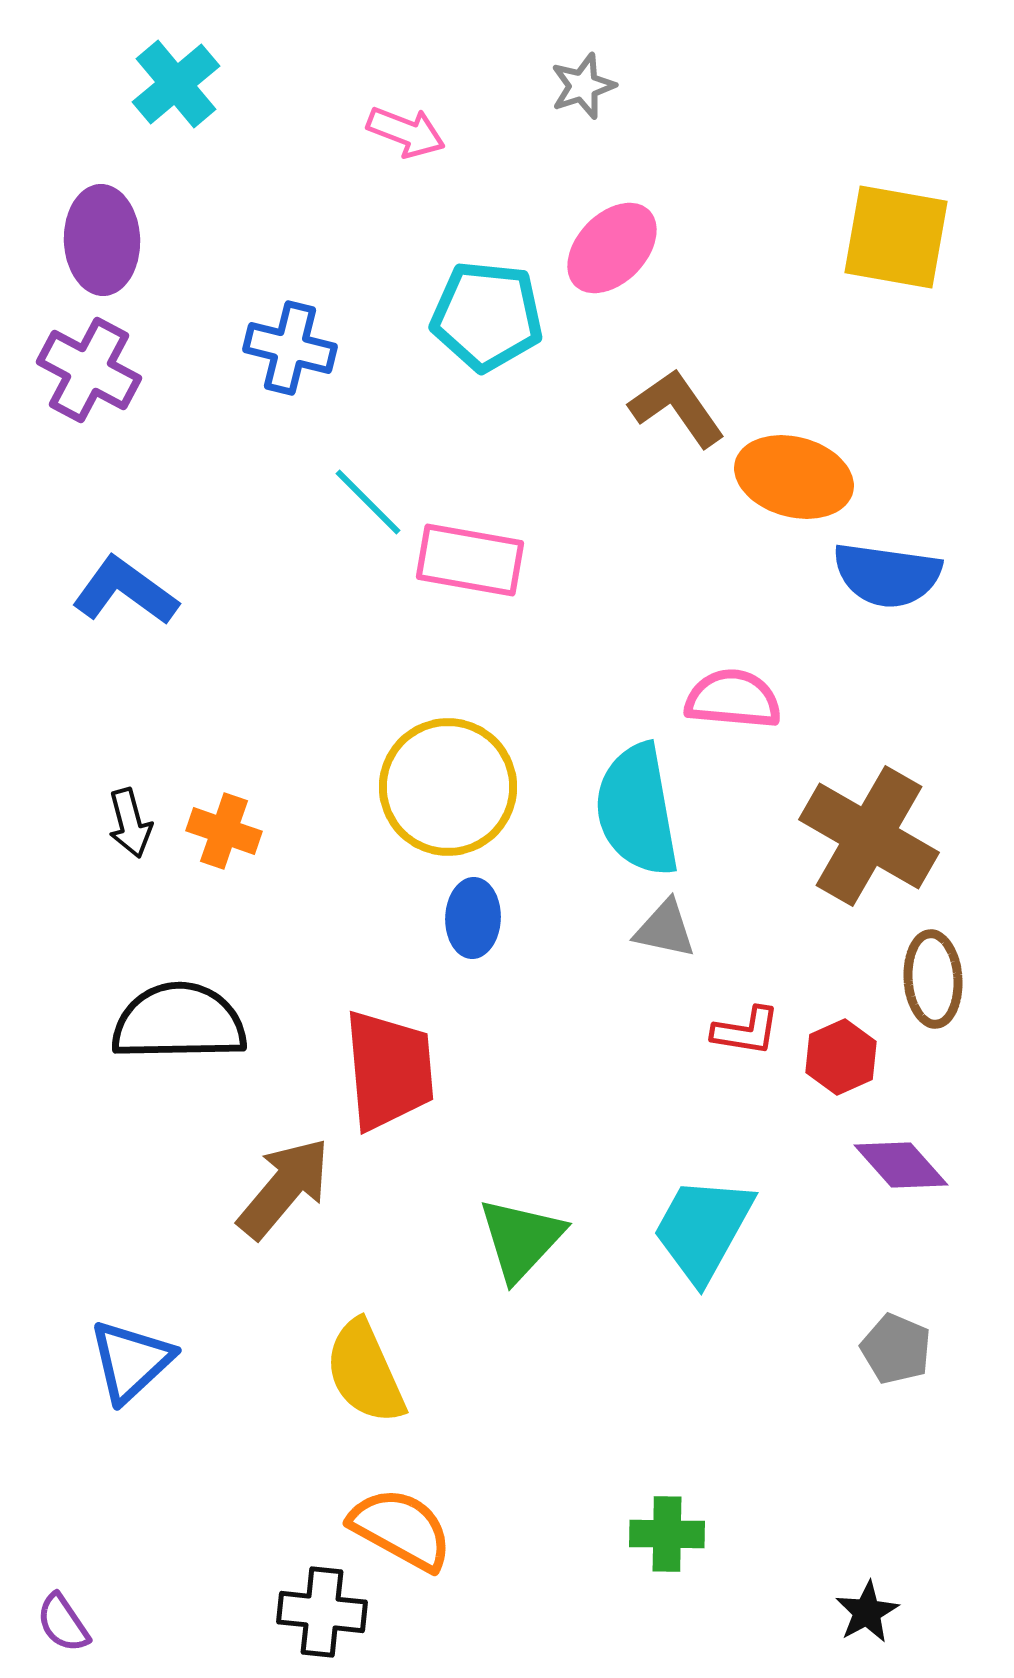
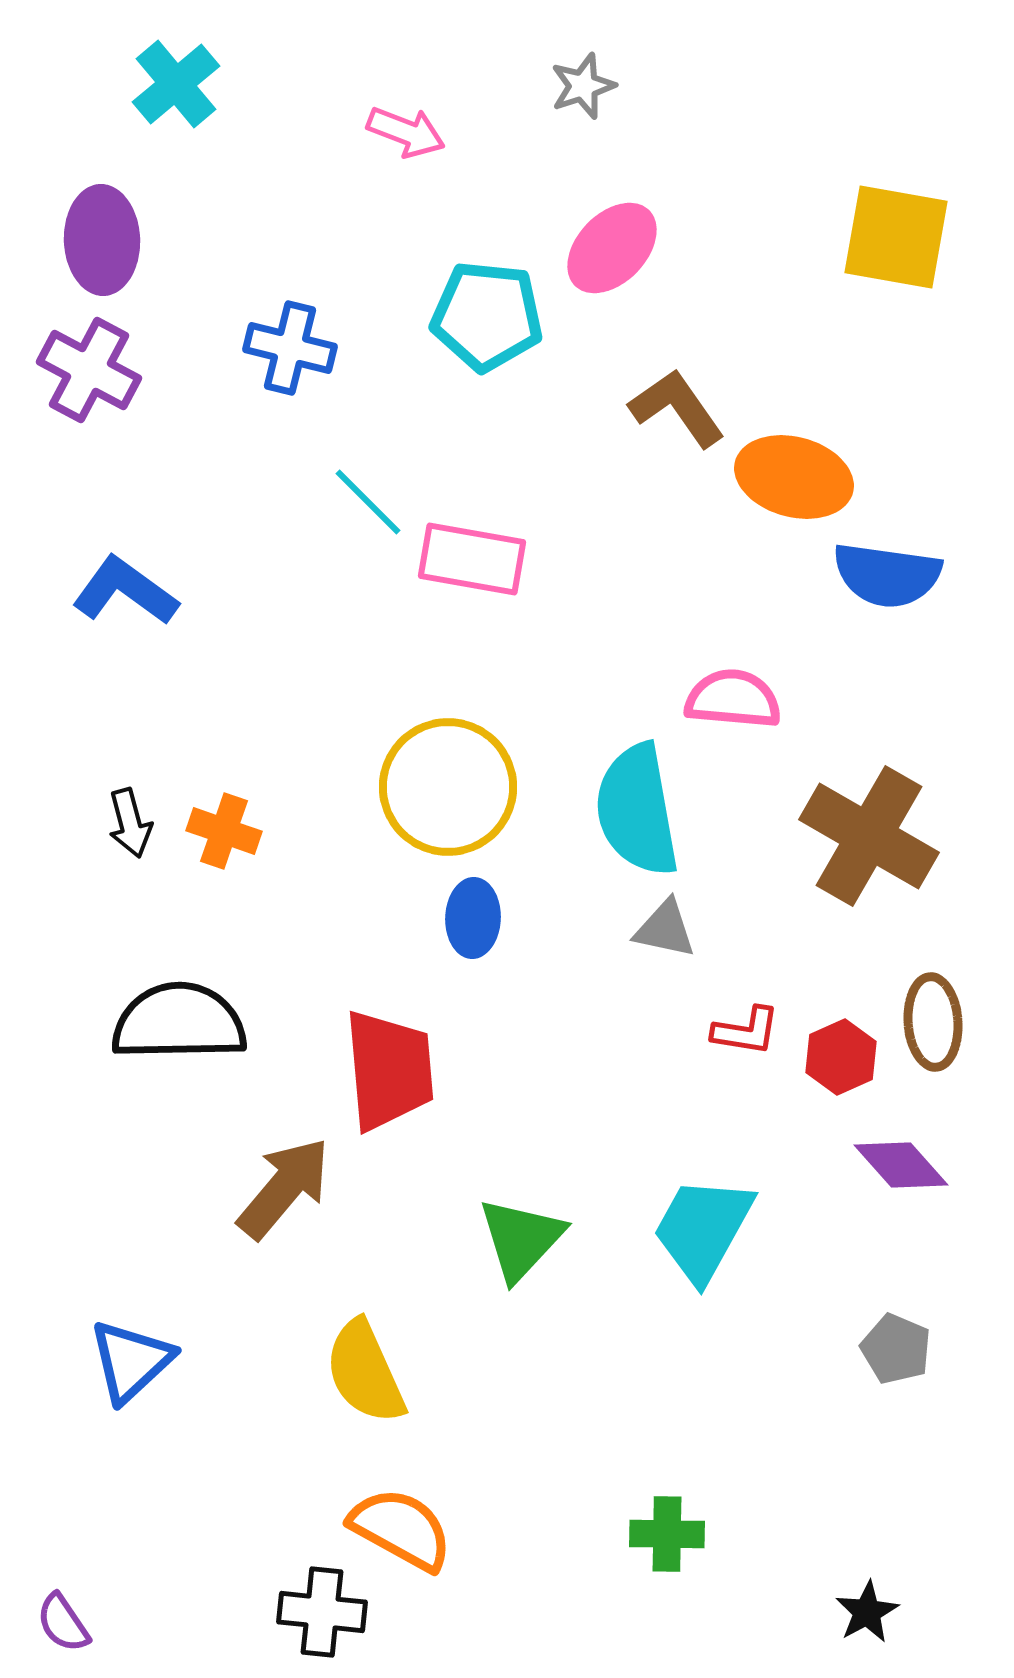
pink rectangle: moved 2 px right, 1 px up
brown ellipse: moved 43 px down
